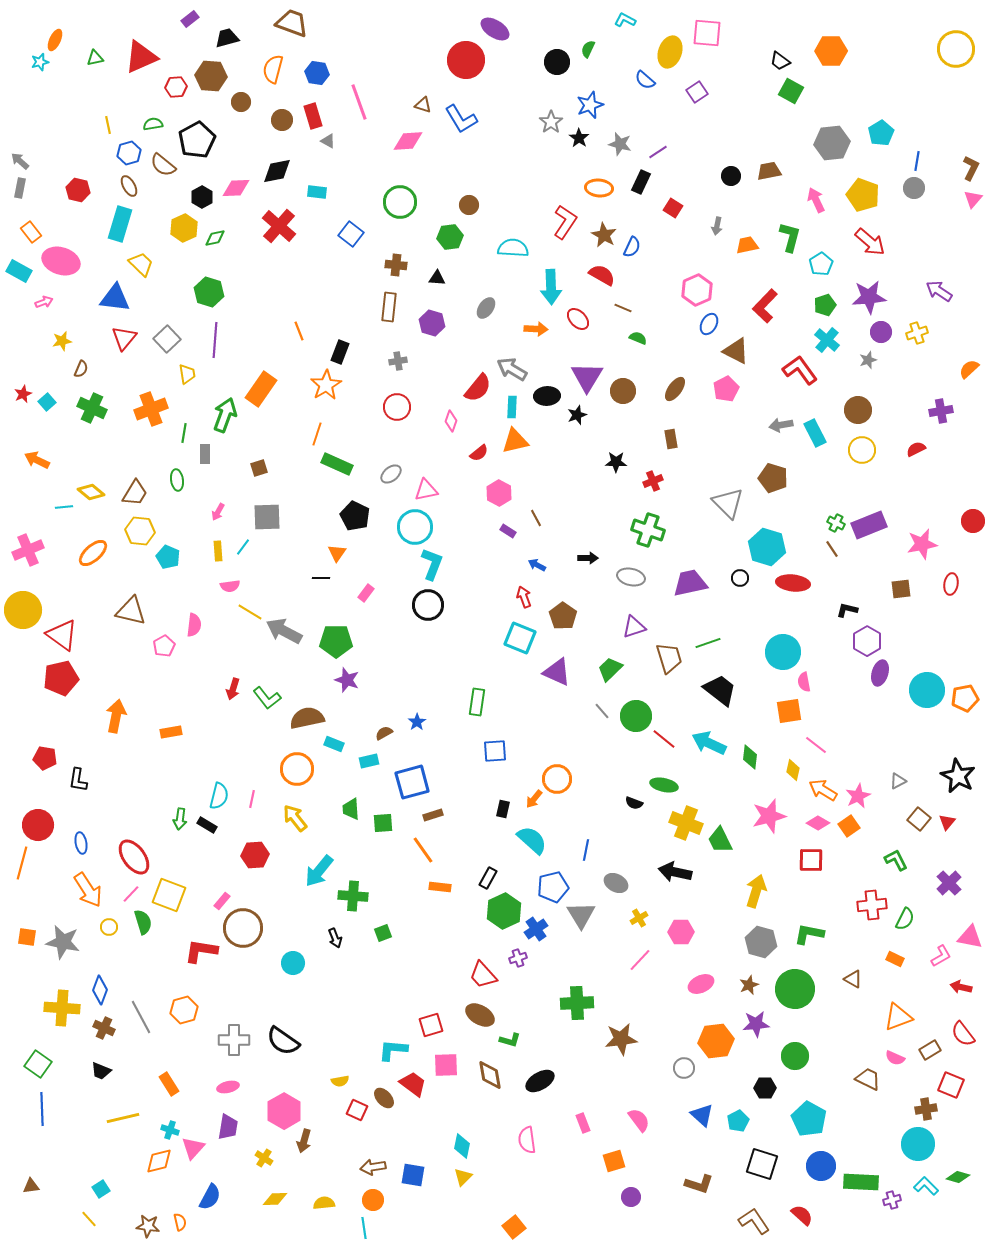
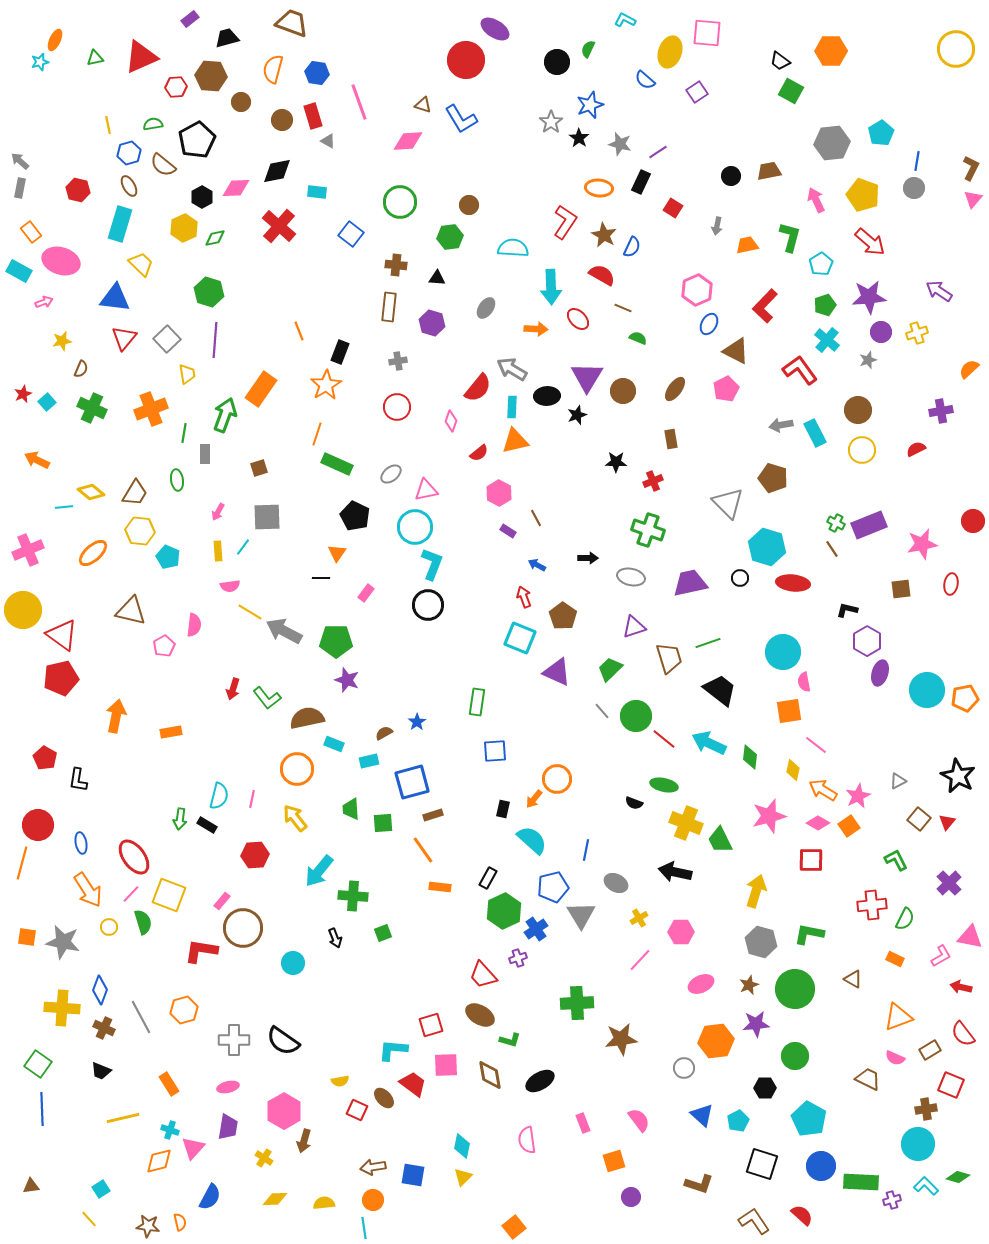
red pentagon at (45, 758): rotated 20 degrees clockwise
